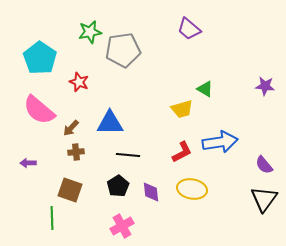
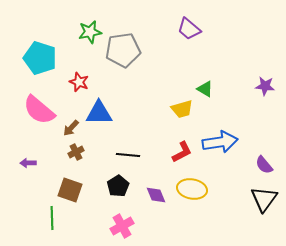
cyan pentagon: rotated 16 degrees counterclockwise
blue triangle: moved 11 px left, 10 px up
brown cross: rotated 21 degrees counterclockwise
purple diamond: moved 5 px right, 3 px down; rotated 15 degrees counterclockwise
